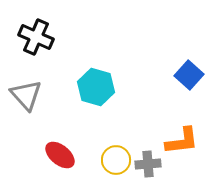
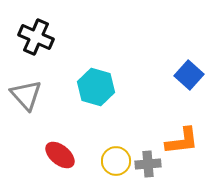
yellow circle: moved 1 px down
